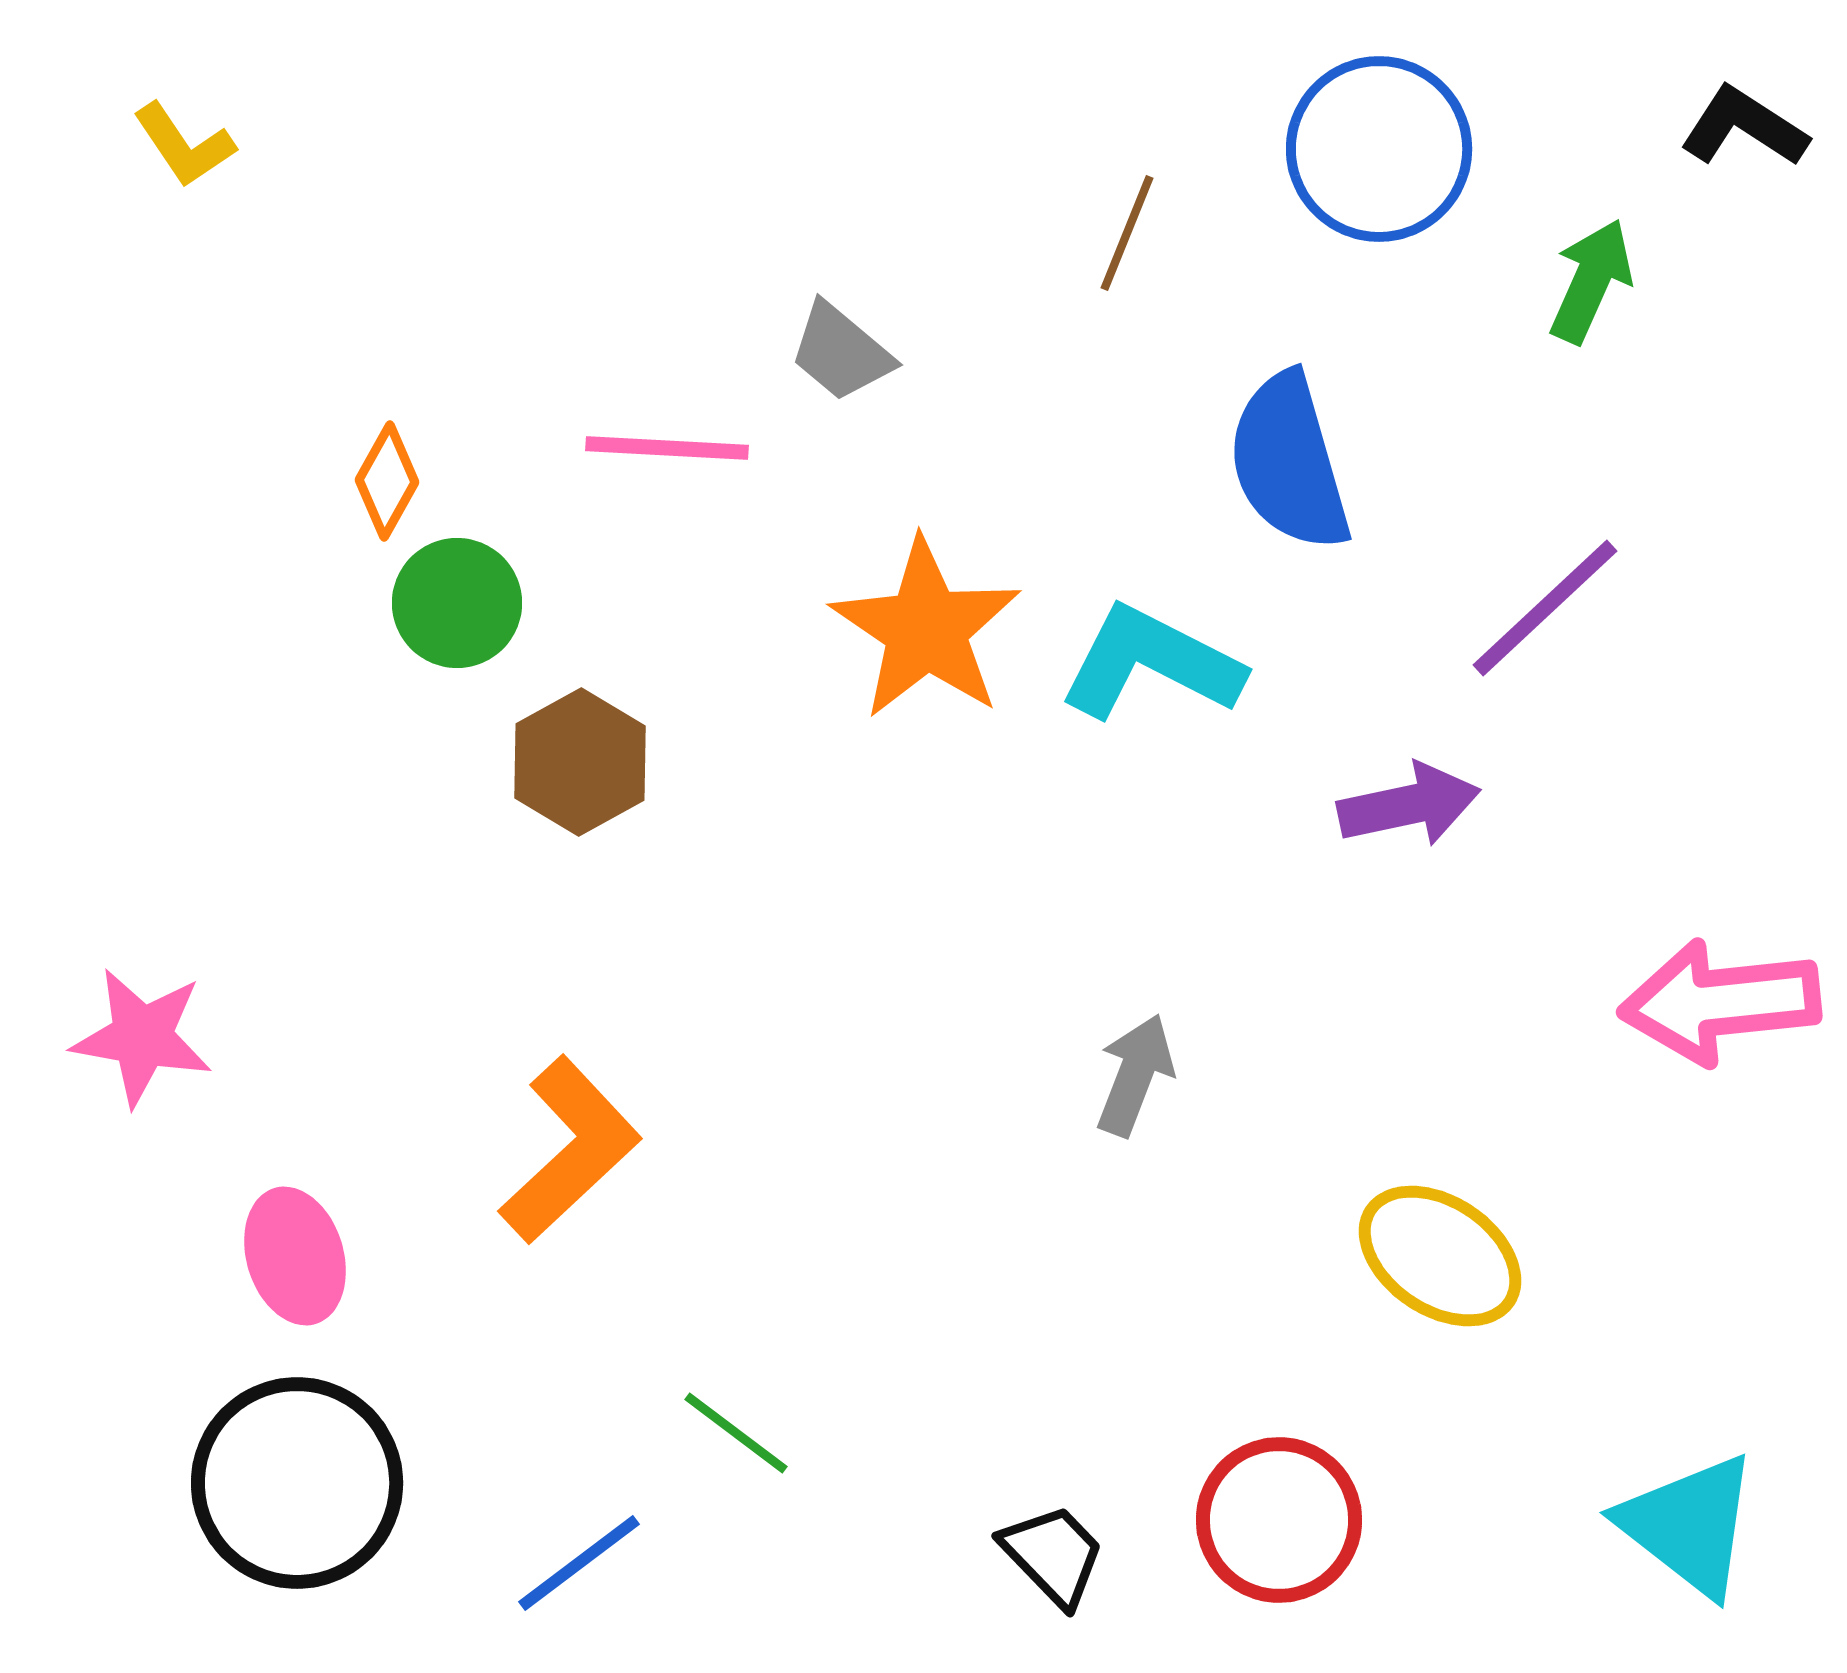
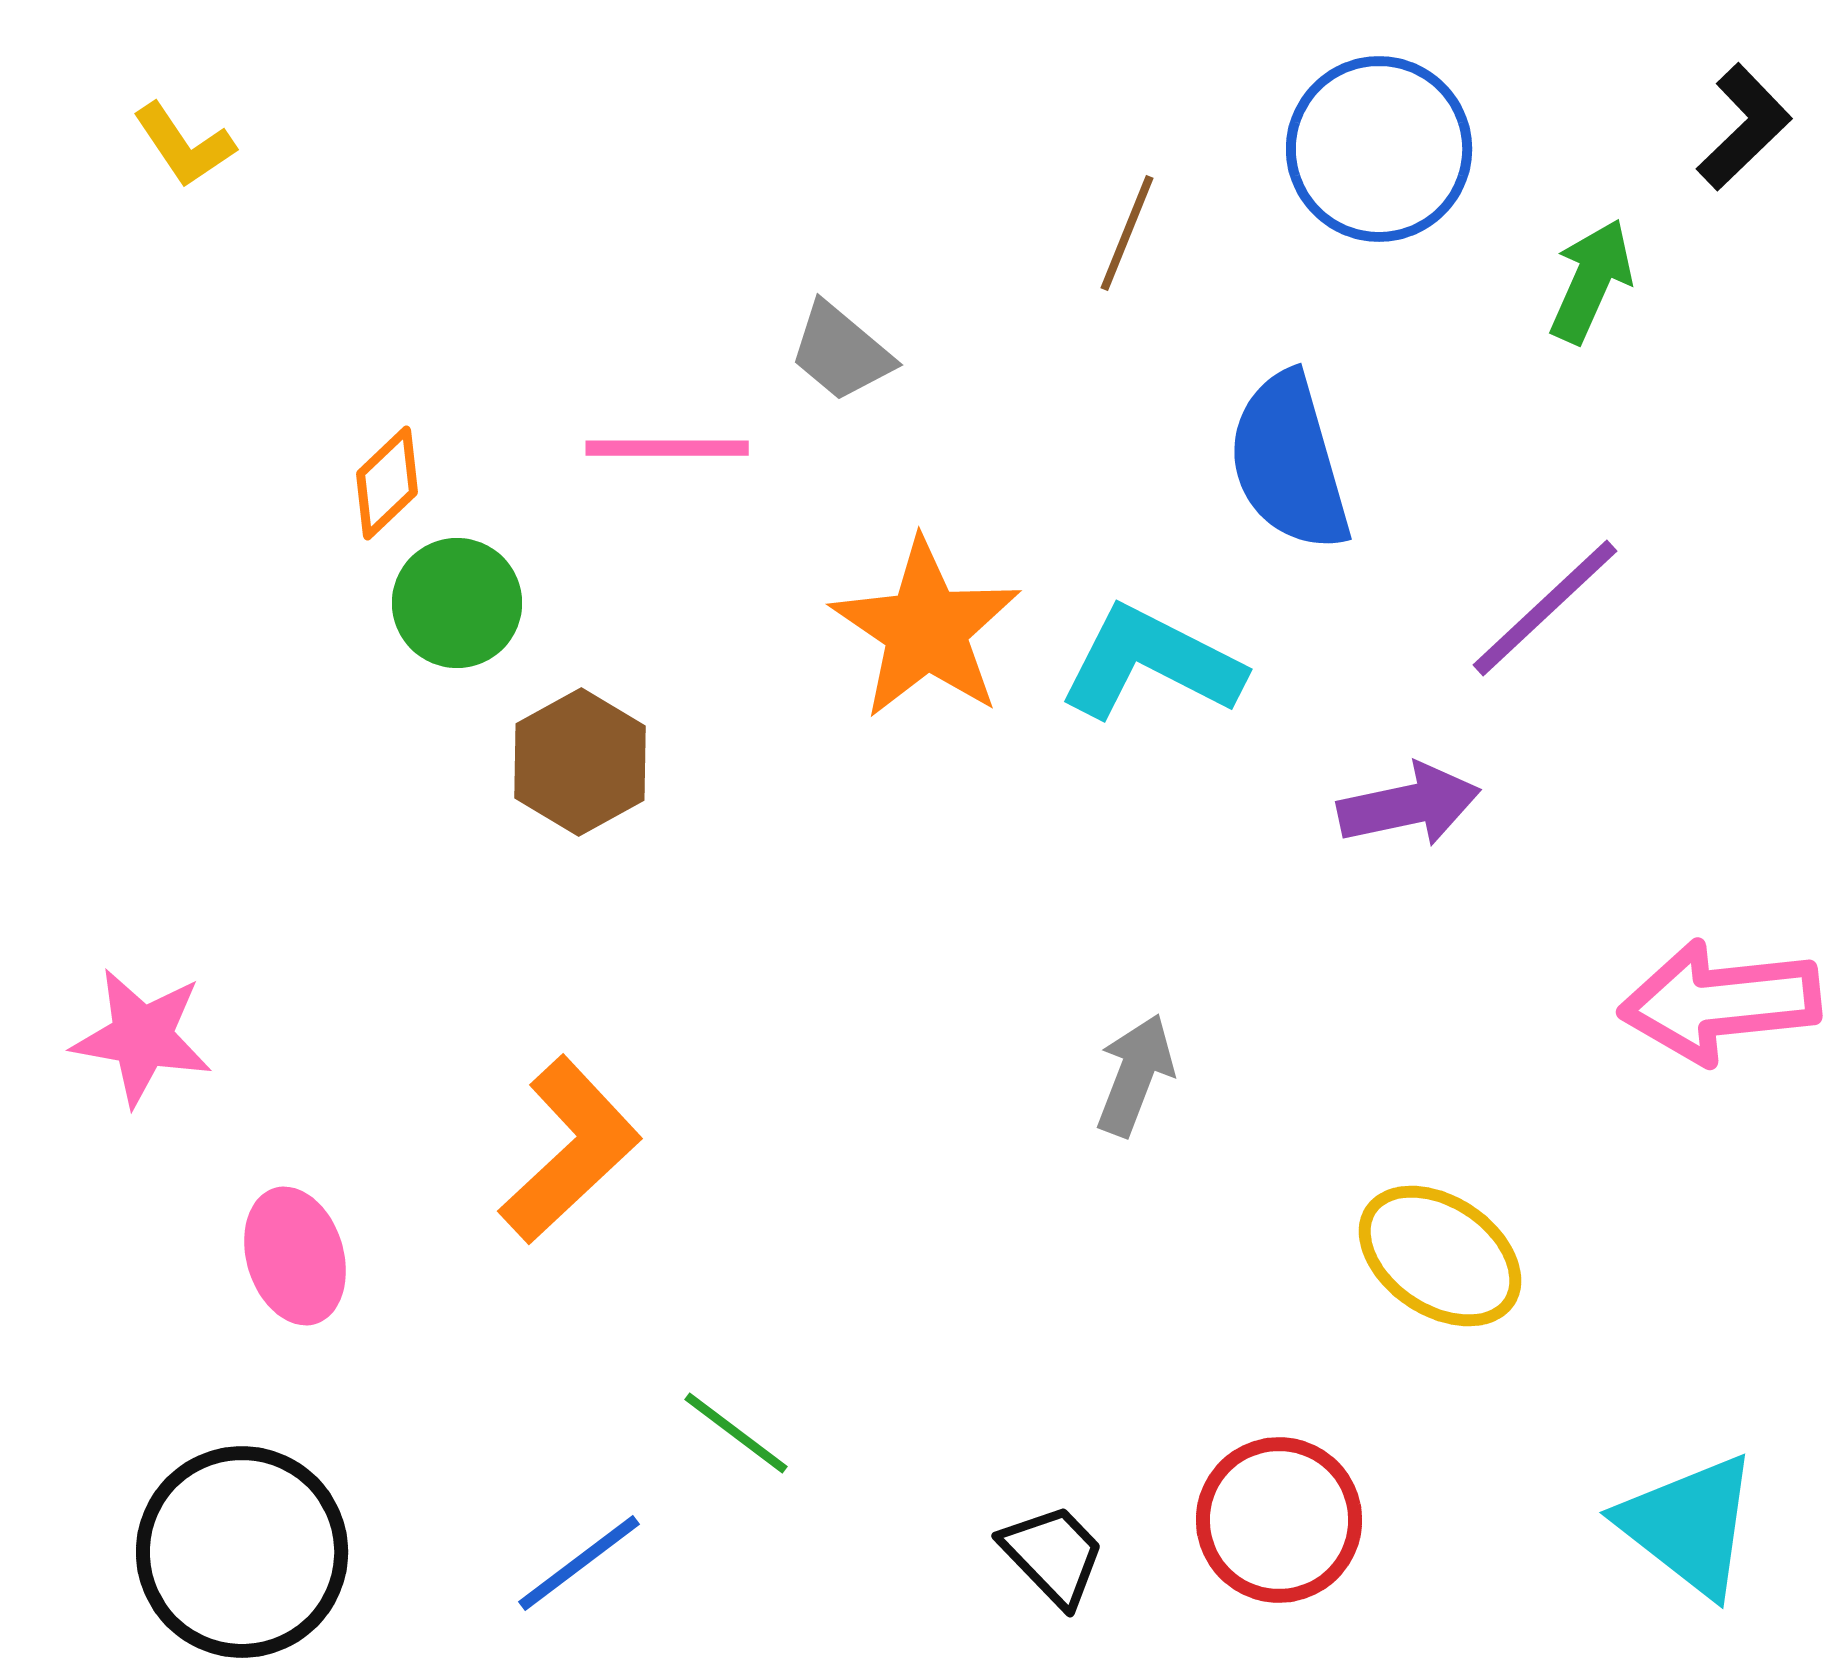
black L-shape: rotated 103 degrees clockwise
pink line: rotated 3 degrees counterclockwise
orange diamond: moved 2 px down; rotated 17 degrees clockwise
black circle: moved 55 px left, 69 px down
